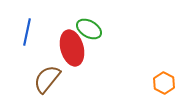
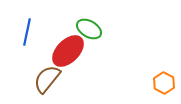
red ellipse: moved 4 px left, 3 px down; rotated 60 degrees clockwise
